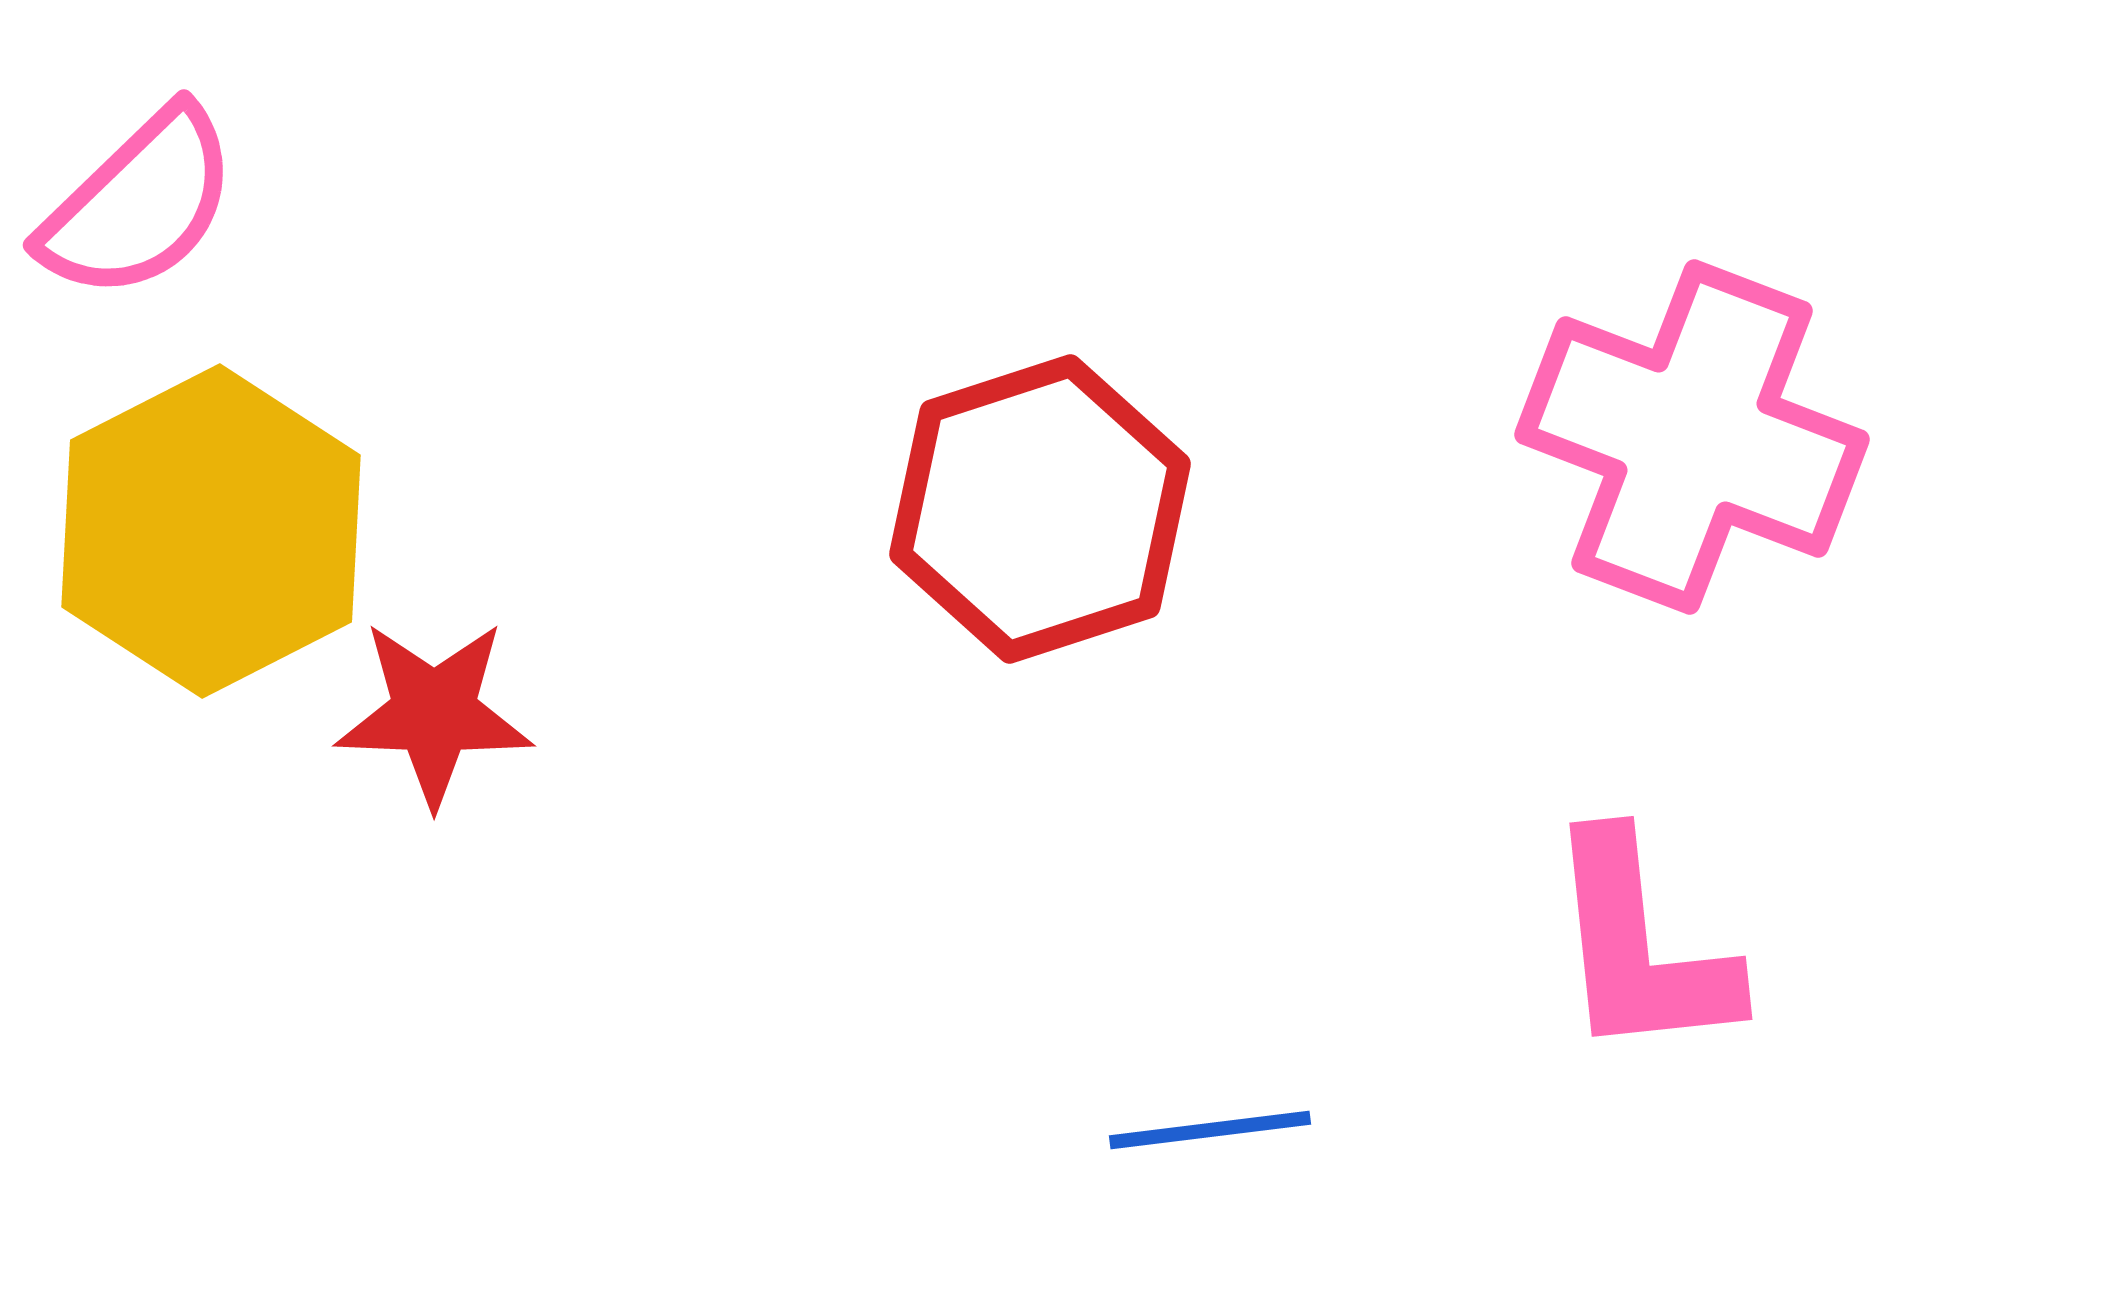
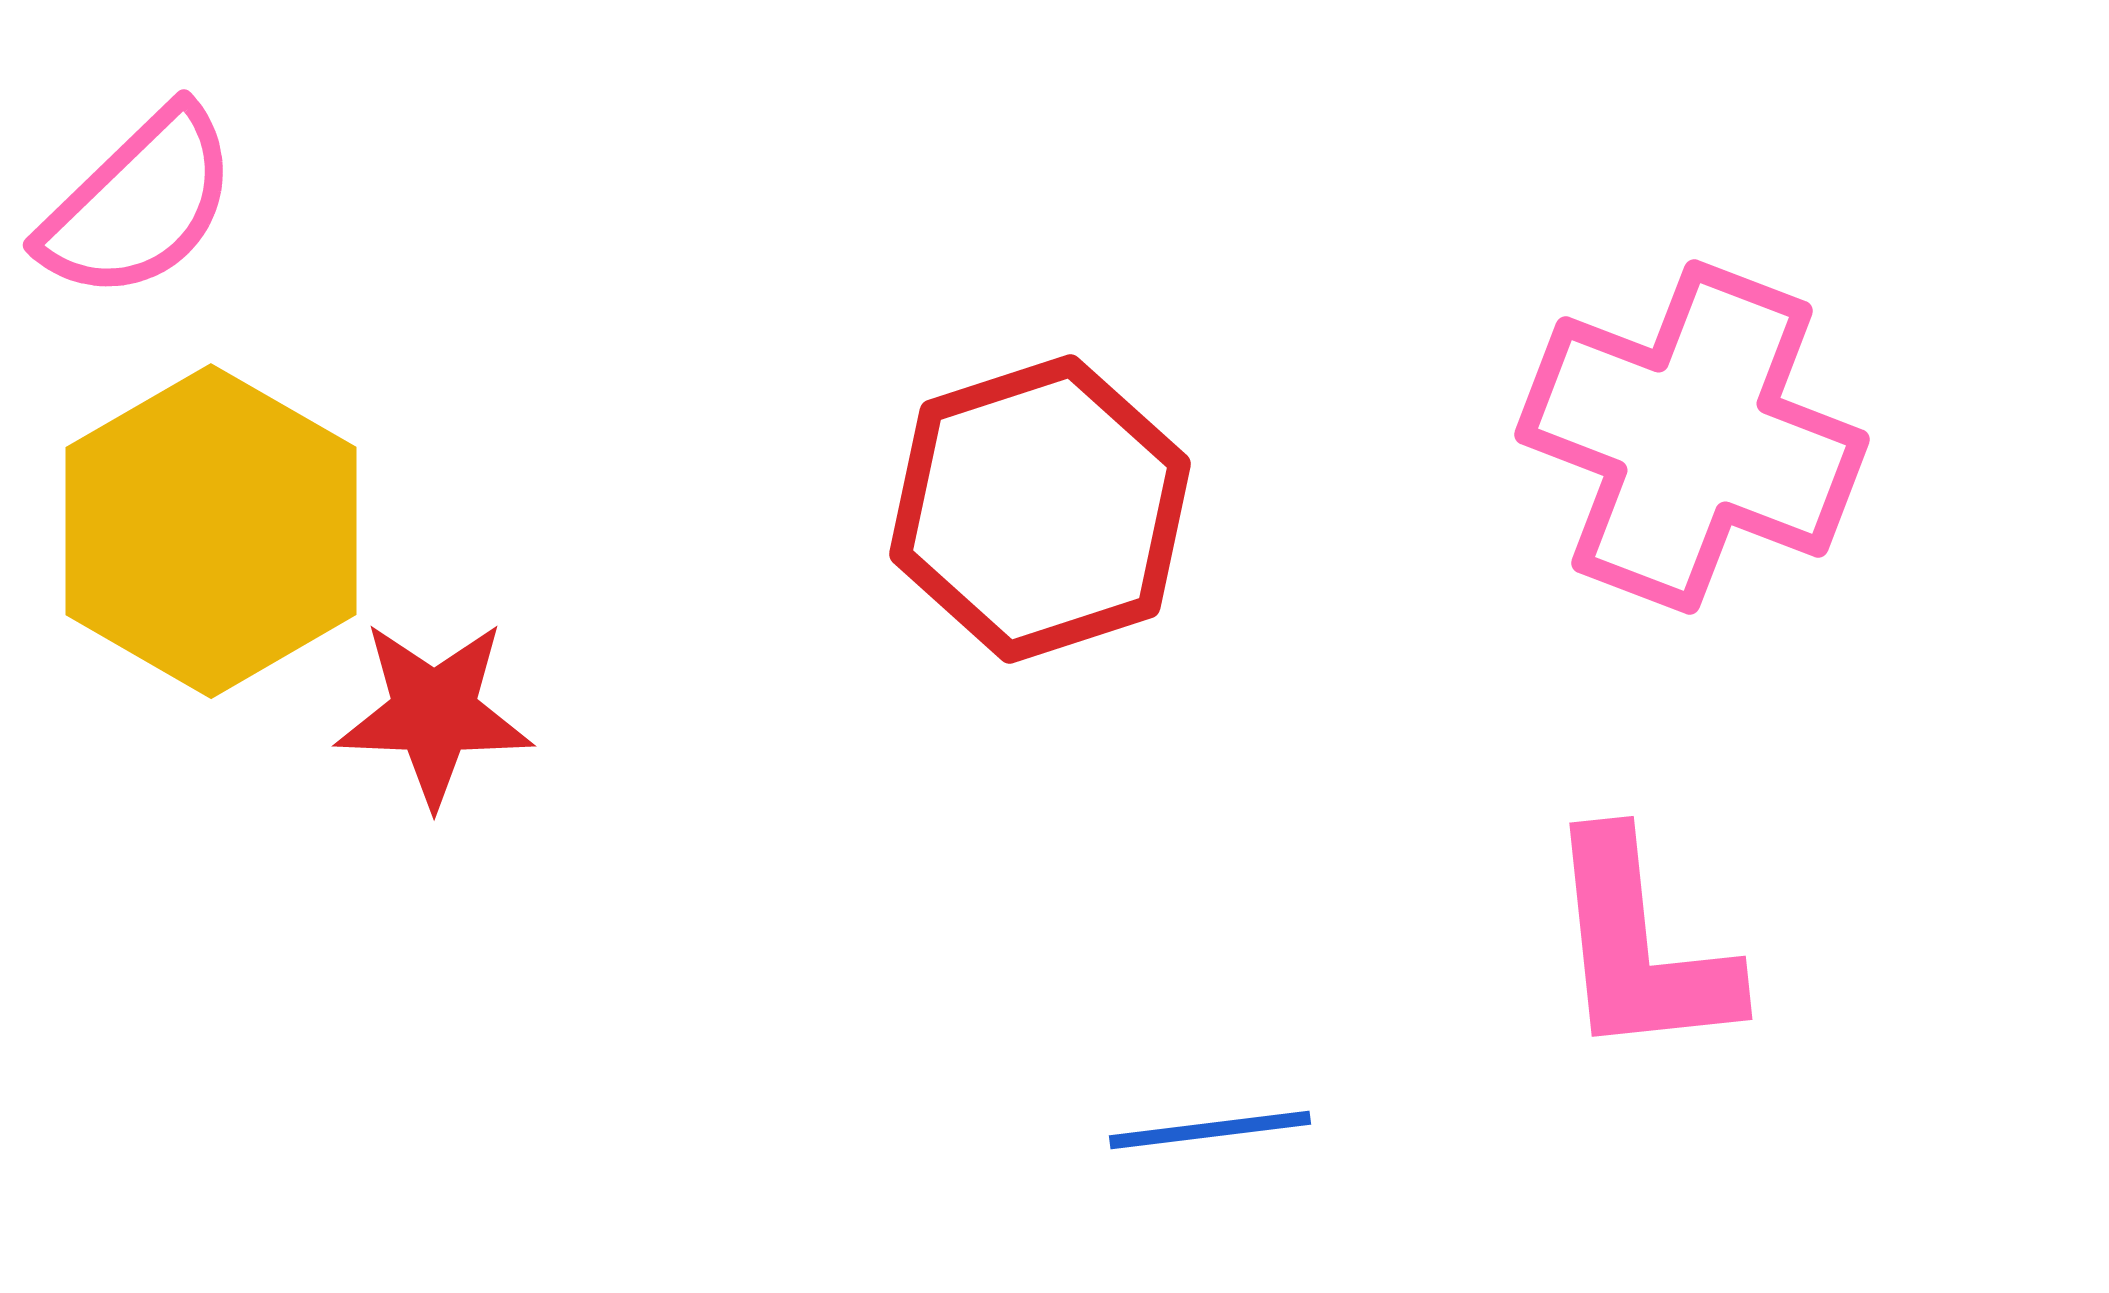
yellow hexagon: rotated 3 degrees counterclockwise
